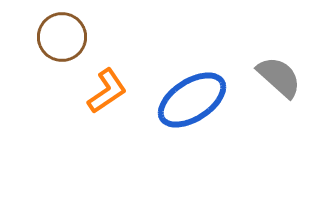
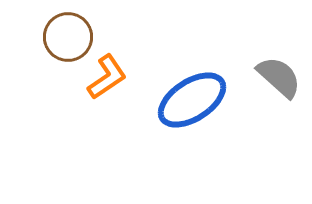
brown circle: moved 6 px right
orange L-shape: moved 14 px up
